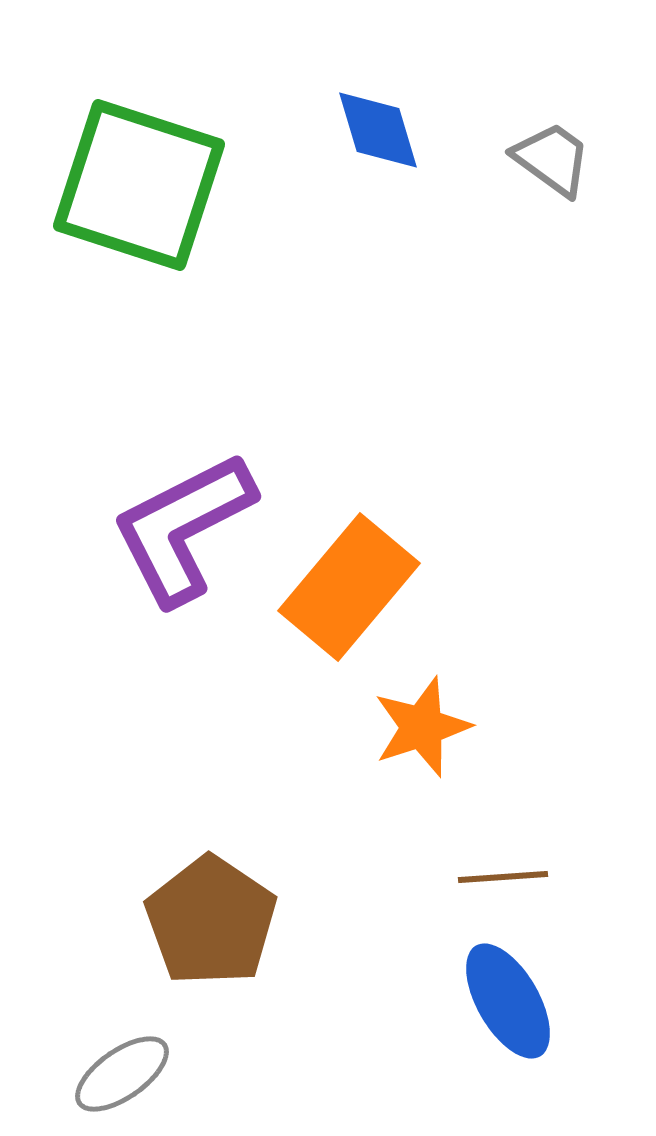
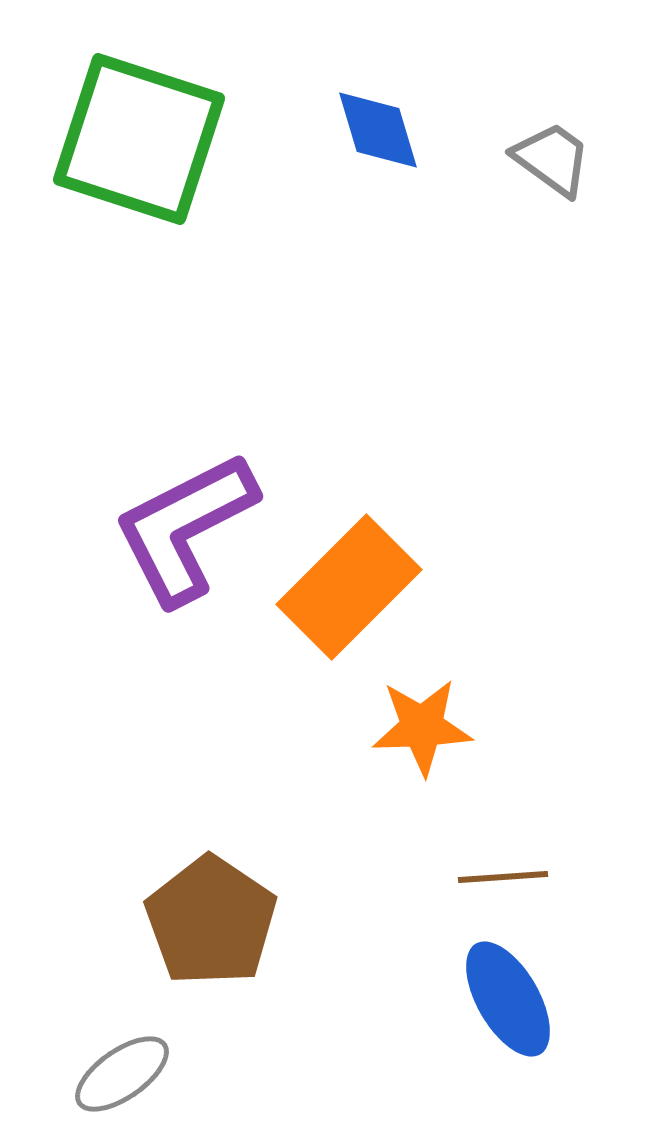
green square: moved 46 px up
purple L-shape: moved 2 px right
orange rectangle: rotated 5 degrees clockwise
orange star: rotated 16 degrees clockwise
blue ellipse: moved 2 px up
